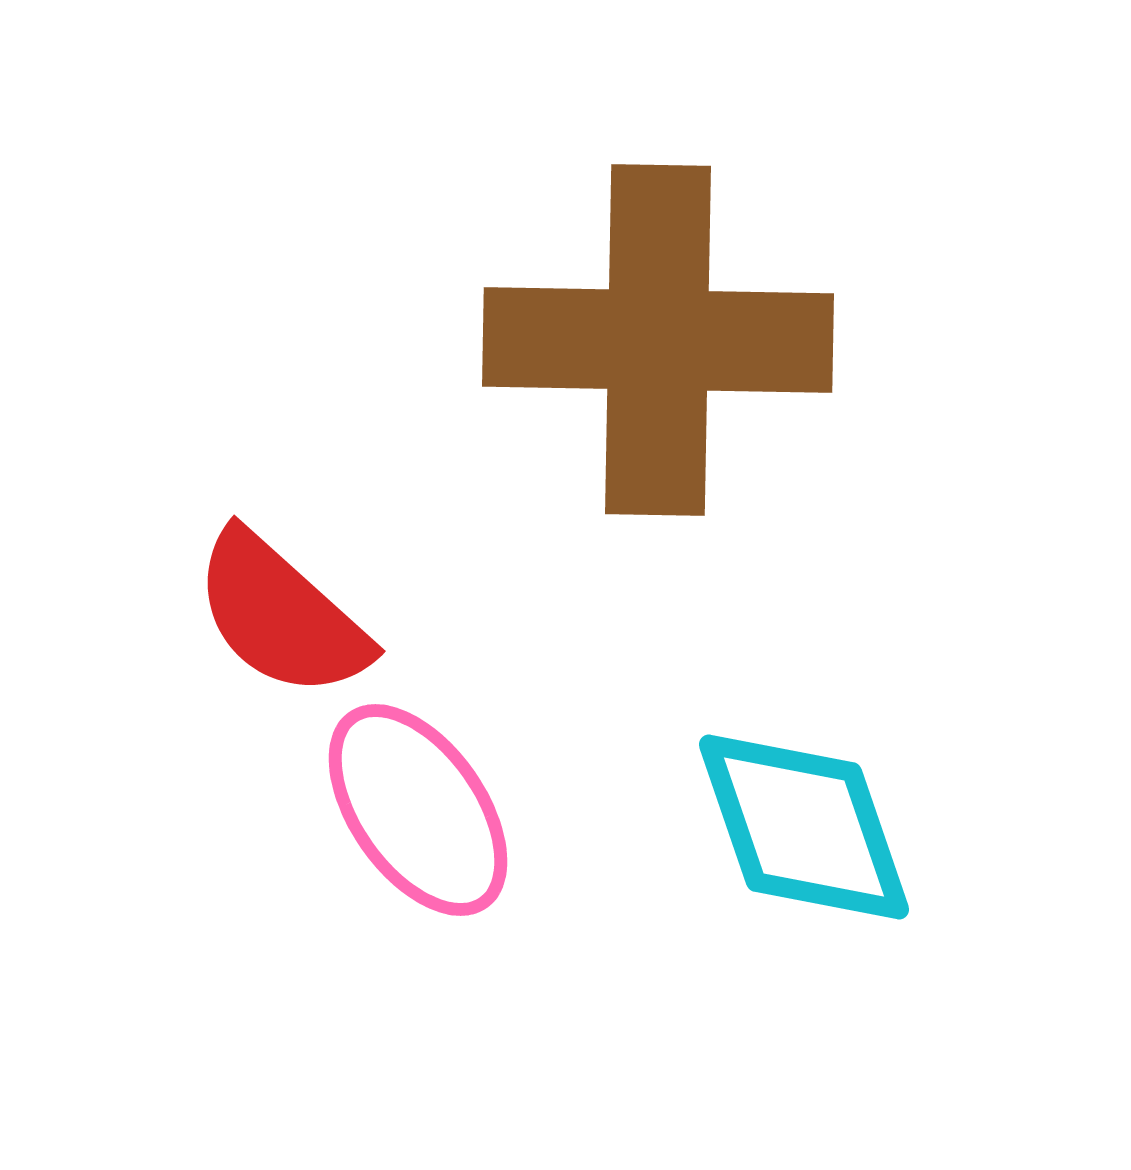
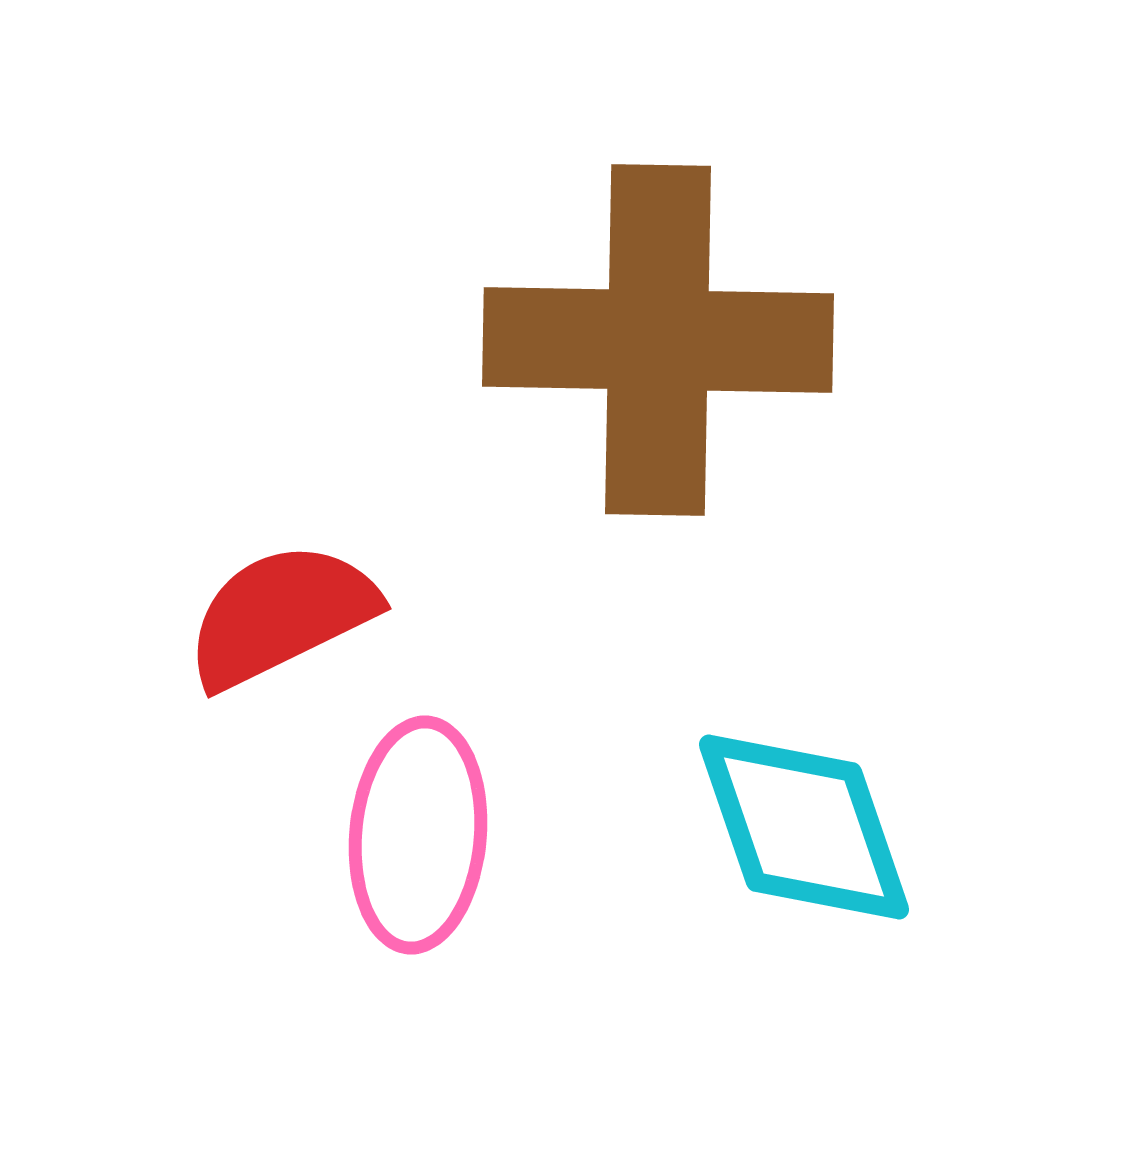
red semicircle: rotated 112 degrees clockwise
pink ellipse: moved 25 px down; rotated 40 degrees clockwise
